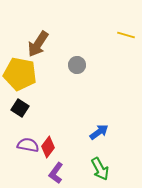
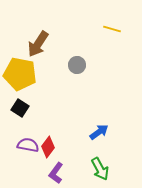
yellow line: moved 14 px left, 6 px up
